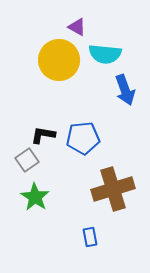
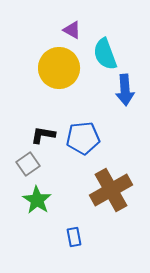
purple triangle: moved 5 px left, 3 px down
cyan semicircle: rotated 64 degrees clockwise
yellow circle: moved 8 px down
blue arrow: rotated 16 degrees clockwise
gray square: moved 1 px right, 4 px down
brown cross: moved 2 px left, 1 px down; rotated 12 degrees counterclockwise
green star: moved 2 px right, 3 px down
blue rectangle: moved 16 px left
